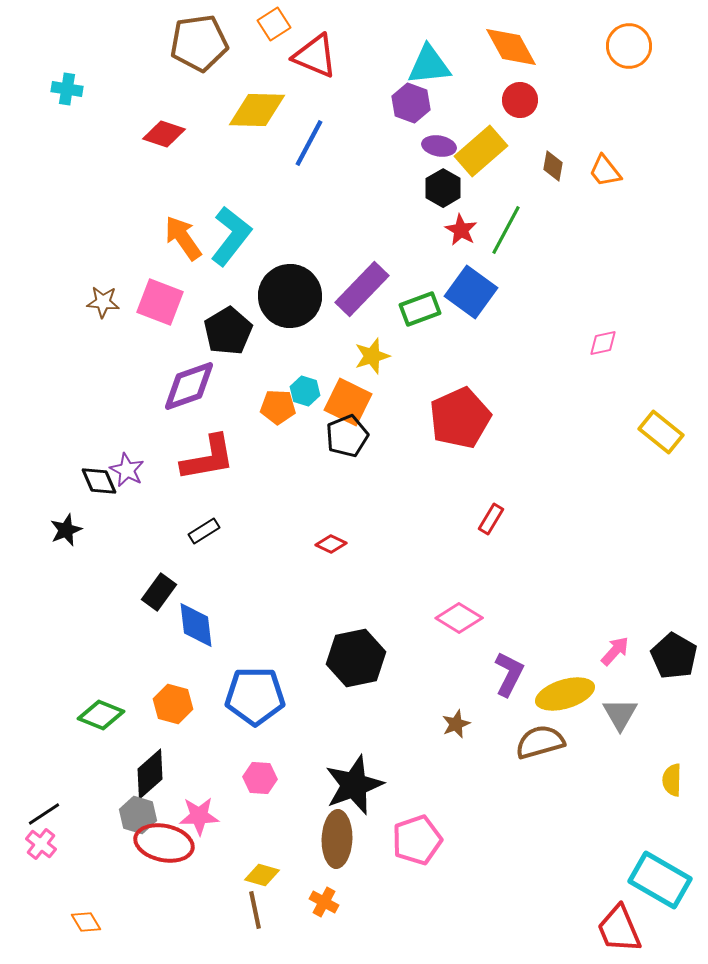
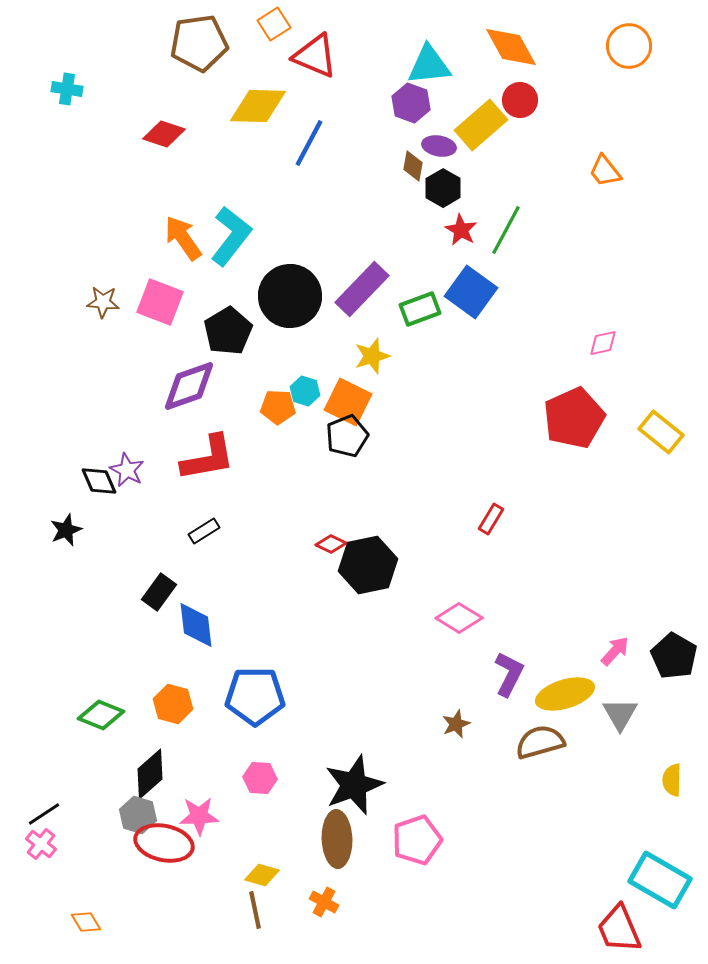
yellow diamond at (257, 110): moved 1 px right, 4 px up
yellow rectangle at (481, 151): moved 26 px up
brown diamond at (553, 166): moved 140 px left
red pentagon at (460, 418): moved 114 px right
black hexagon at (356, 658): moved 12 px right, 93 px up
brown ellipse at (337, 839): rotated 4 degrees counterclockwise
